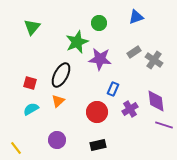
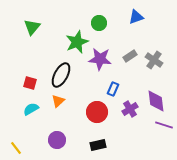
gray rectangle: moved 4 px left, 4 px down
